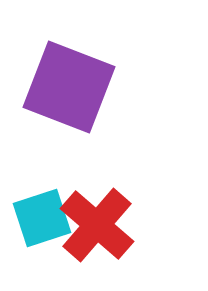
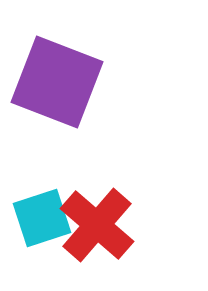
purple square: moved 12 px left, 5 px up
